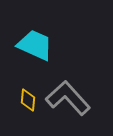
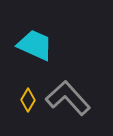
yellow diamond: rotated 25 degrees clockwise
